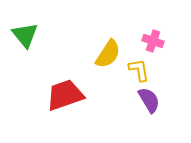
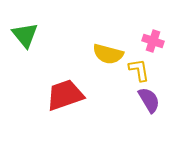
yellow semicircle: rotated 72 degrees clockwise
